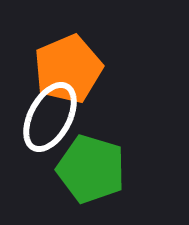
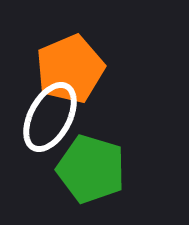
orange pentagon: moved 2 px right
